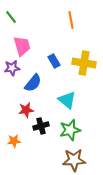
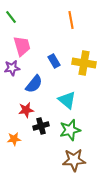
blue semicircle: moved 1 px right, 1 px down
orange star: moved 2 px up
